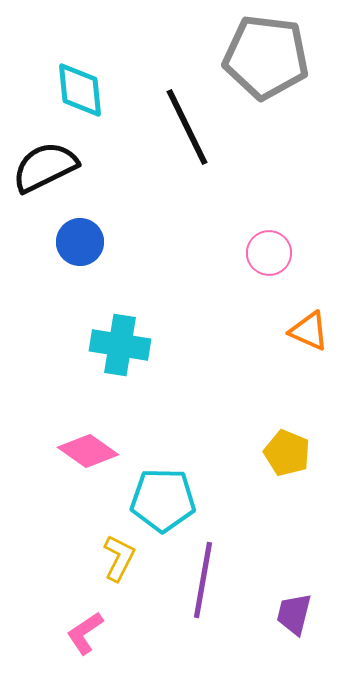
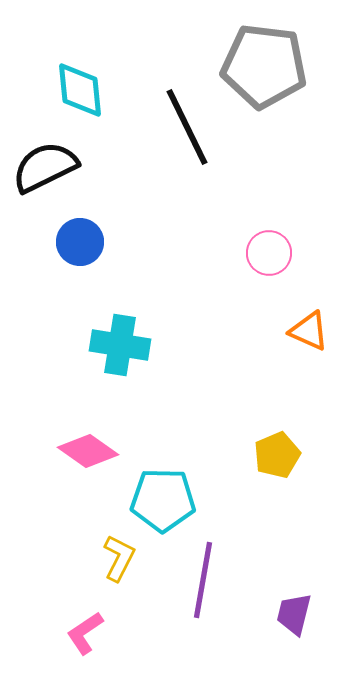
gray pentagon: moved 2 px left, 9 px down
yellow pentagon: moved 10 px left, 2 px down; rotated 27 degrees clockwise
